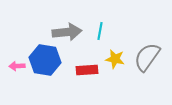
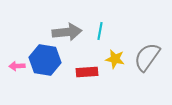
red rectangle: moved 2 px down
